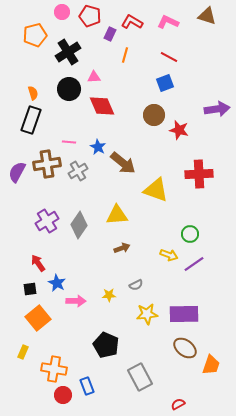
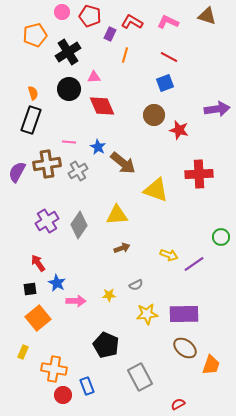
green circle at (190, 234): moved 31 px right, 3 px down
